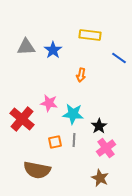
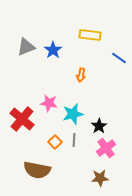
gray triangle: rotated 18 degrees counterclockwise
cyan star: rotated 20 degrees counterclockwise
orange square: rotated 32 degrees counterclockwise
brown star: rotated 30 degrees counterclockwise
